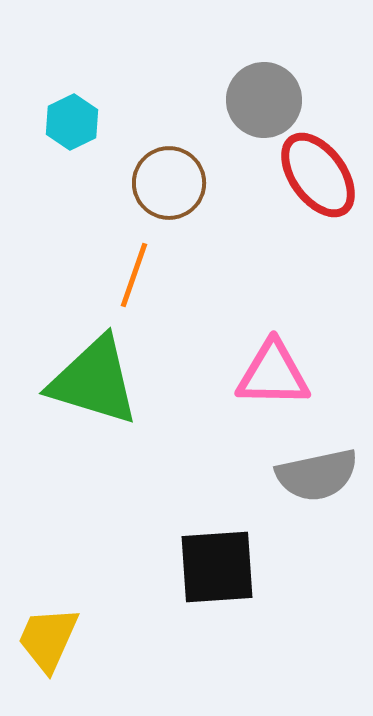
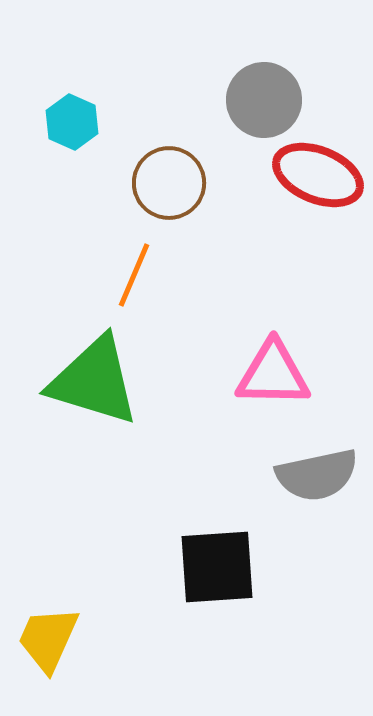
cyan hexagon: rotated 10 degrees counterclockwise
red ellipse: rotated 32 degrees counterclockwise
orange line: rotated 4 degrees clockwise
